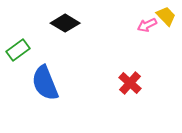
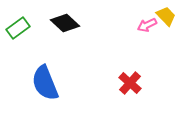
black diamond: rotated 12 degrees clockwise
green rectangle: moved 22 px up
